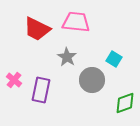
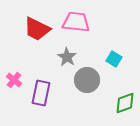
gray circle: moved 5 px left
purple rectangle: moved 3 px down
